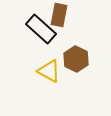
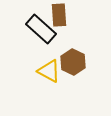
brown rectangle: rotated 15 degrees counterclockwise
brown hexagon: moved 3 px left, 3 px down
